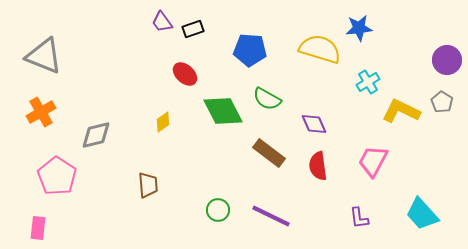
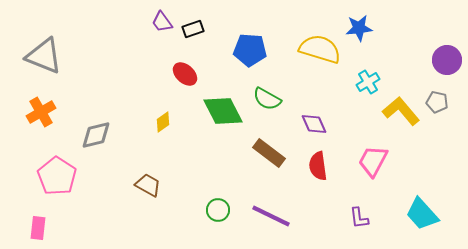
gray pentagon: moved 5 px left; rotated 20 degrees counterclockwise
yellow L-shape: rotated 24 degrees clockwise
brown trapezoid: rotated 56 degrees counterclockwise
